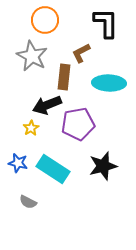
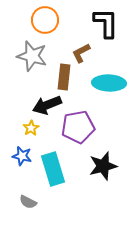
gray star: rotated 12 degrees counterclockwise
purple pentagon: moved 3 px down
blue star: moved 4 px right, 7 px up
cyan rectangle: rotated 40 degrees clockwise
